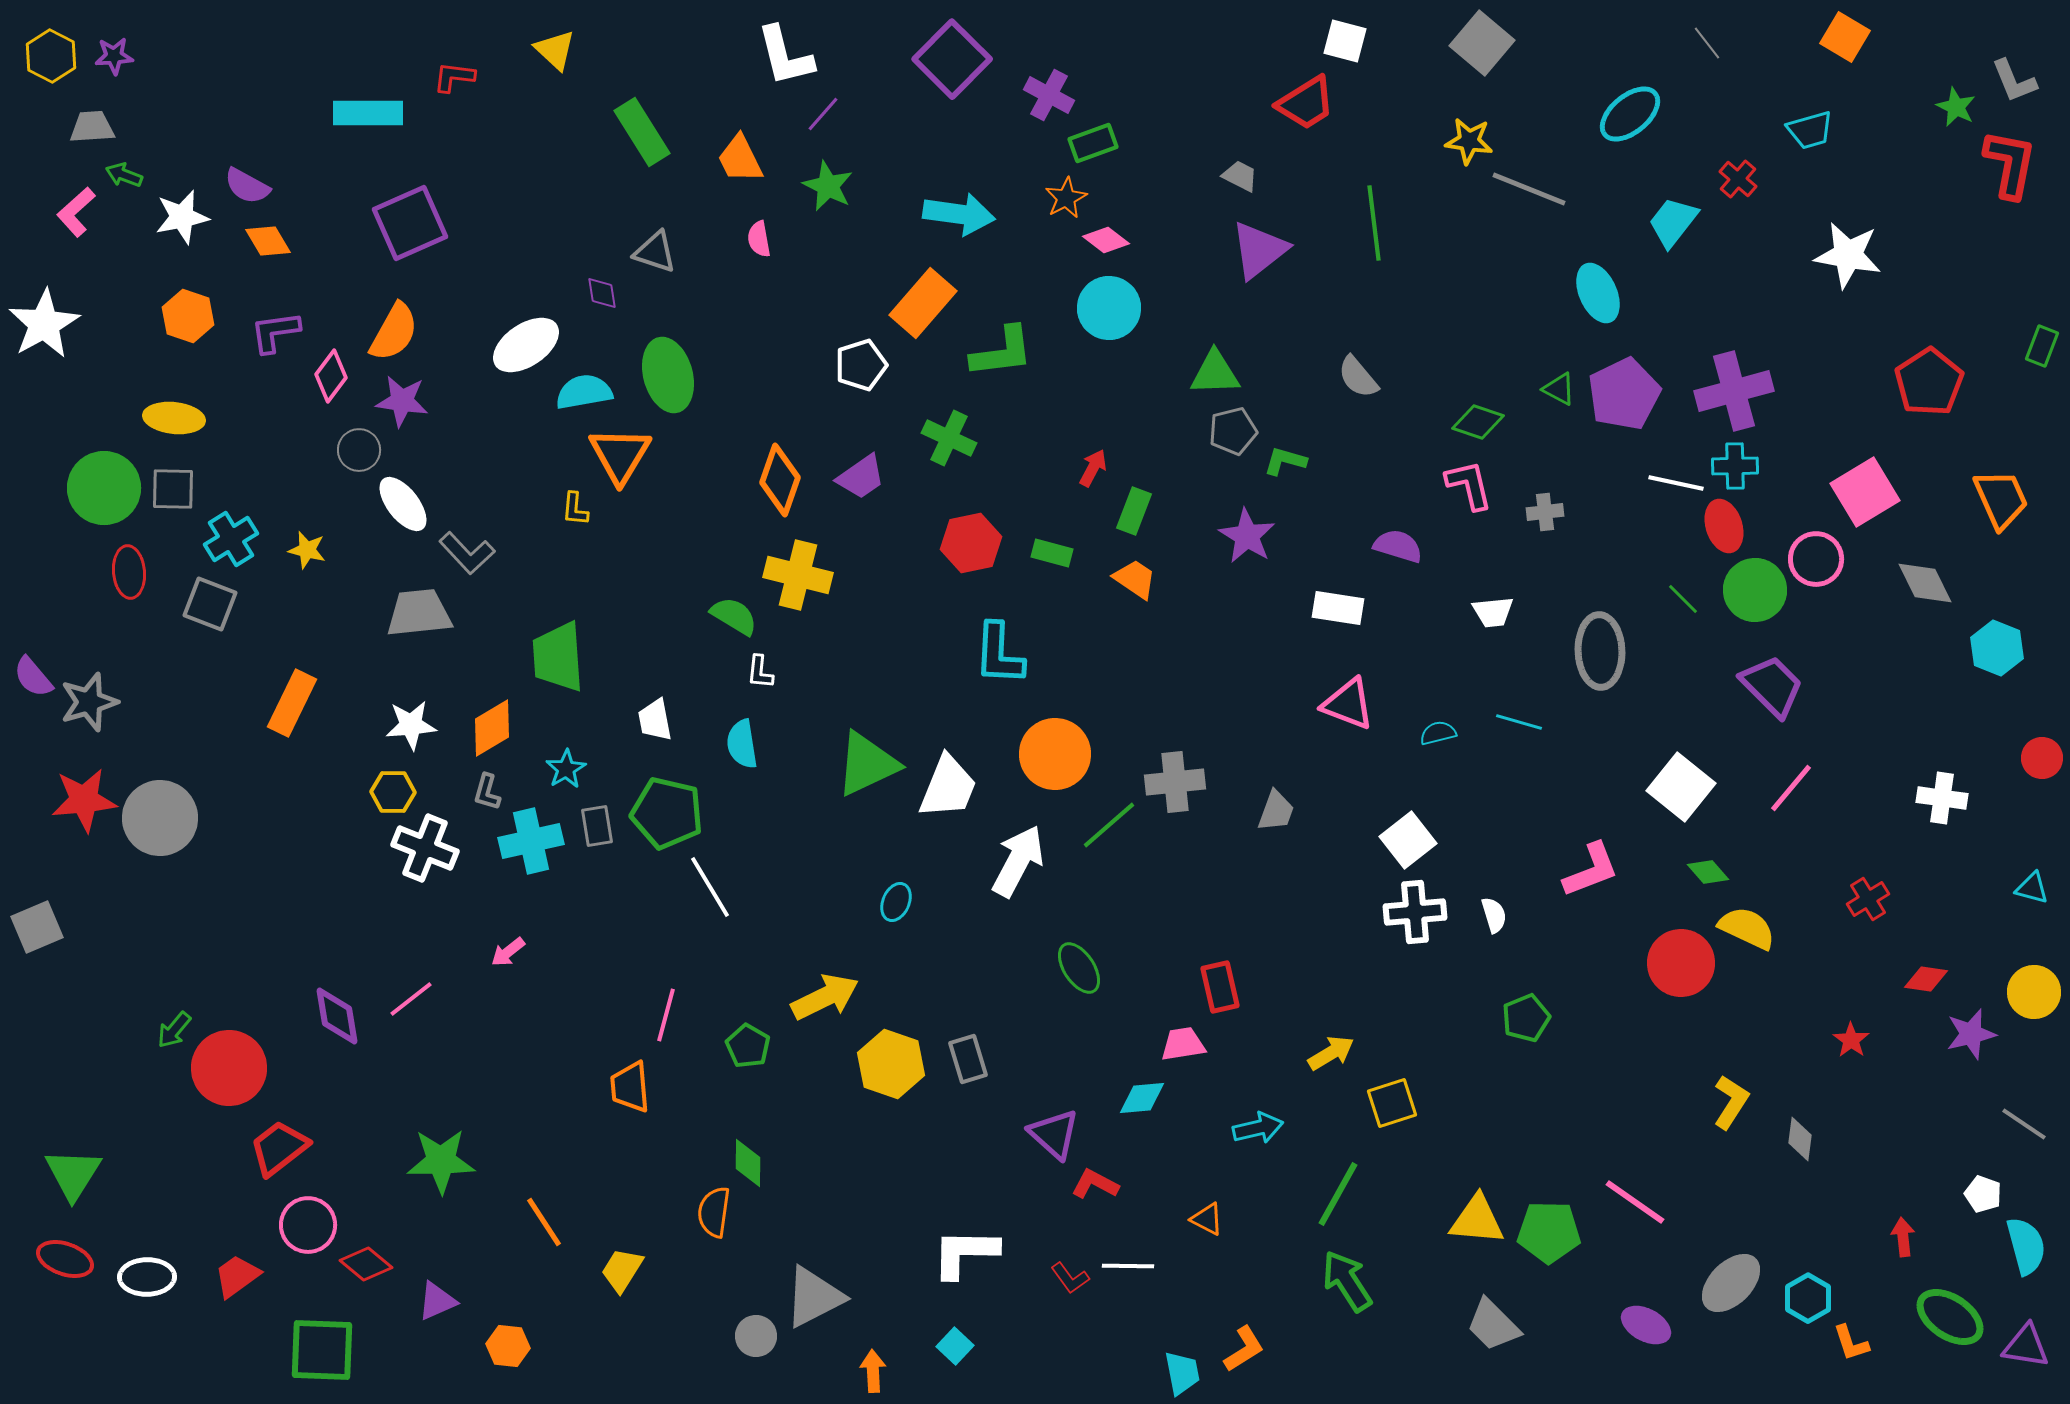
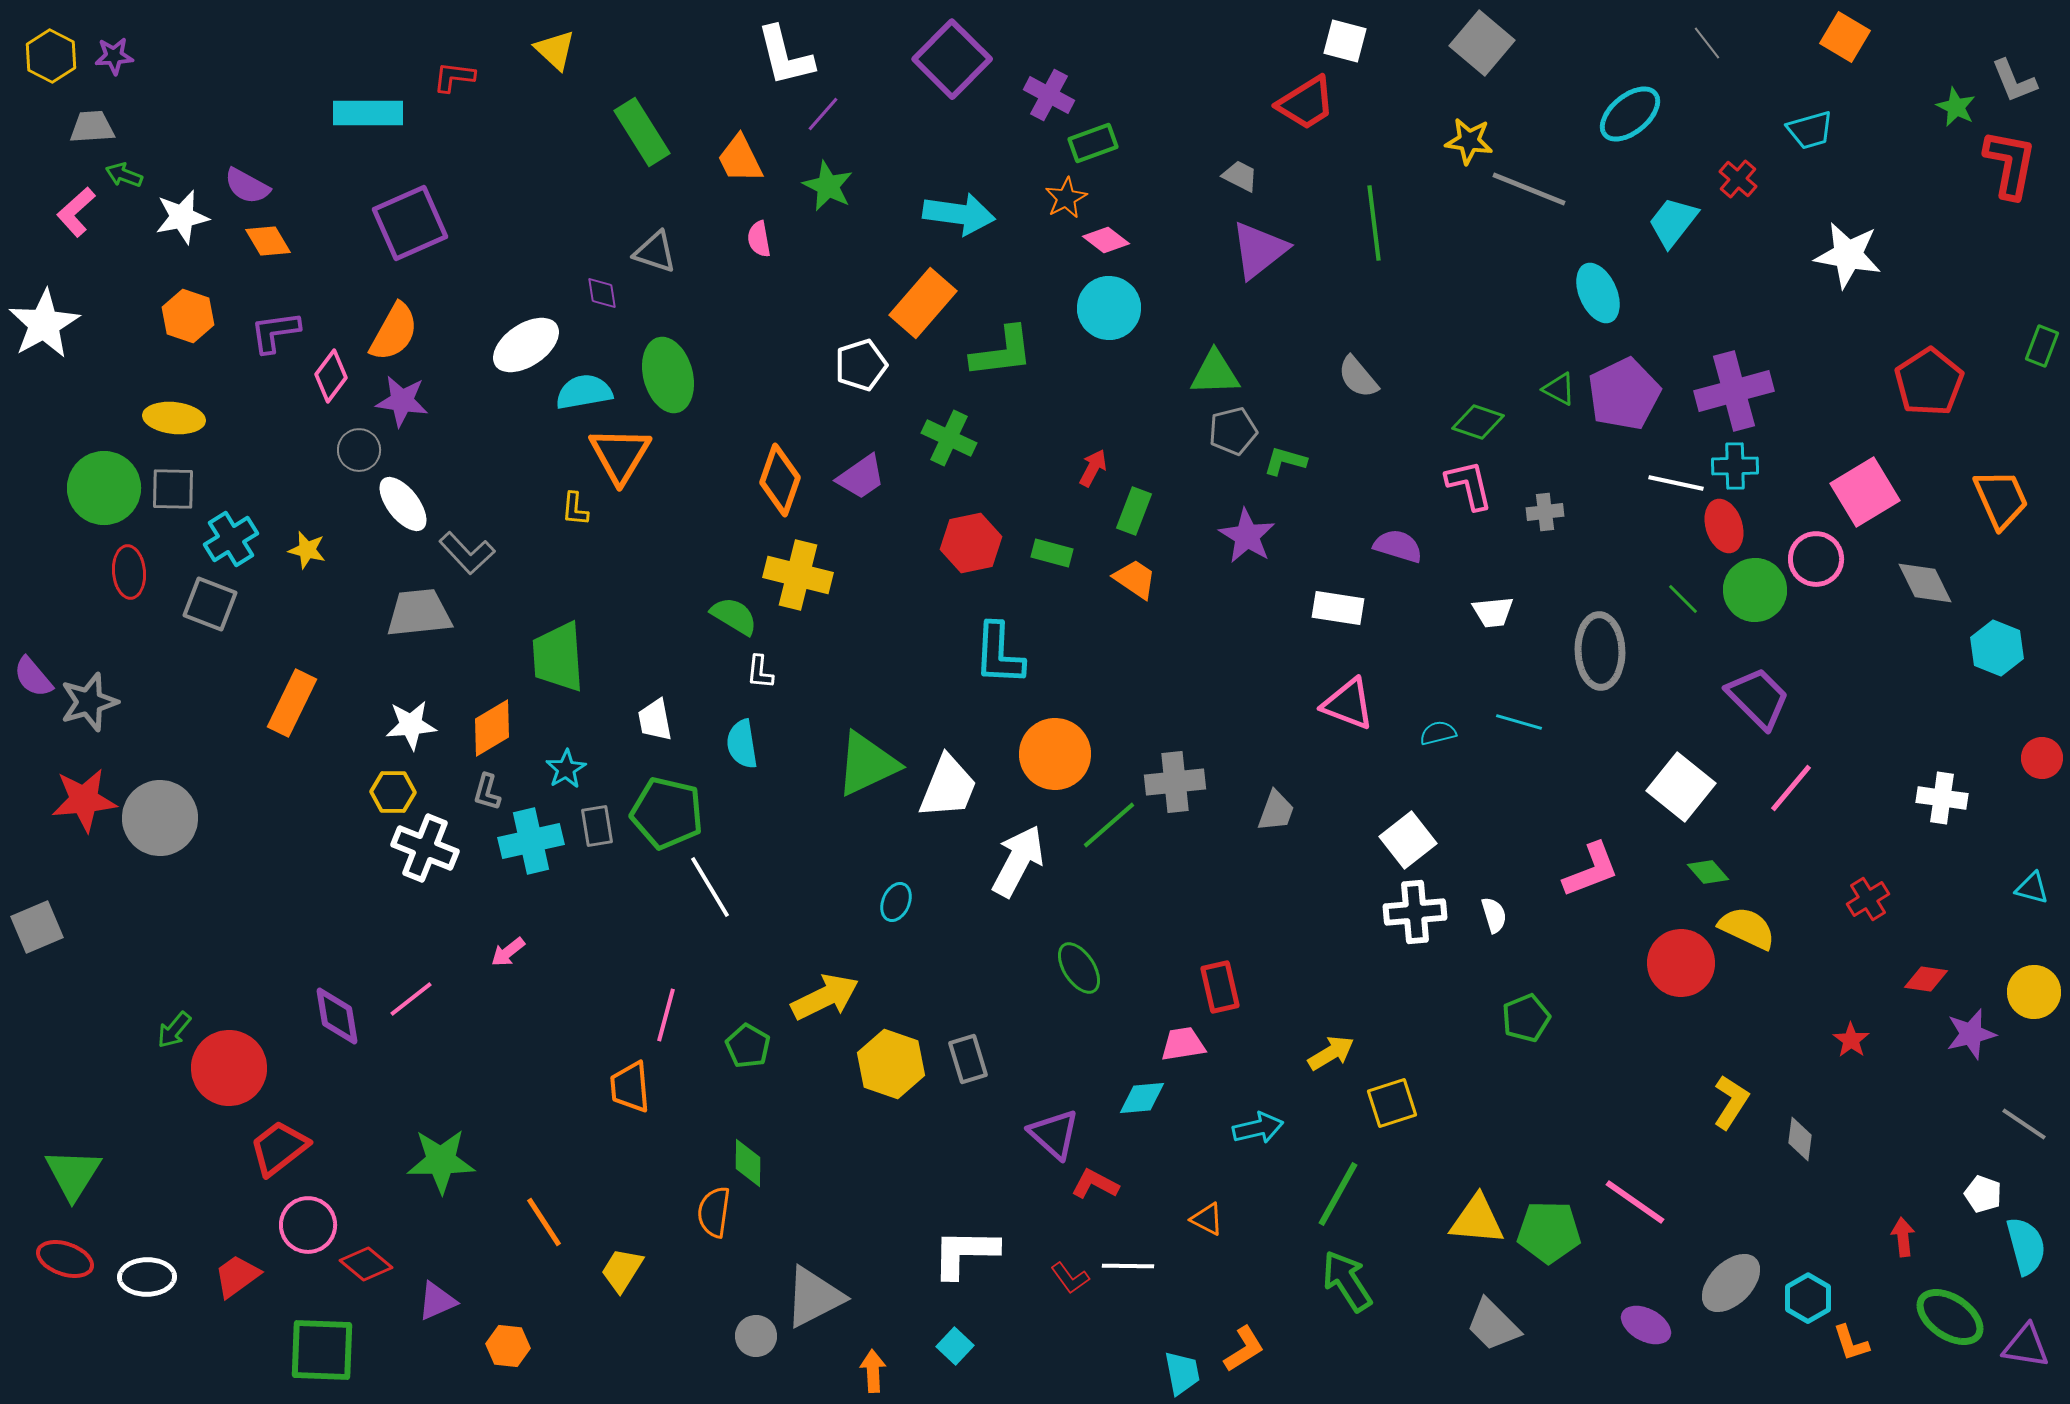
purple trapezoid at (1772, 686): moved 14 px left, 12 px down
